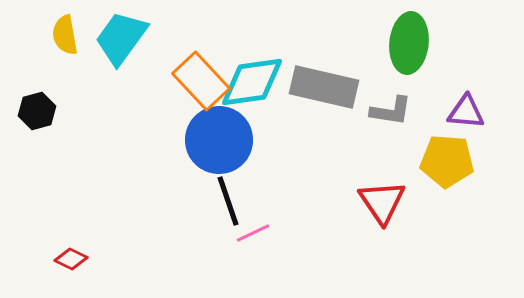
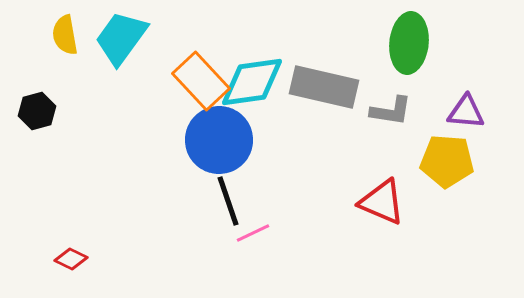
red triangle: rotated 33 degrees counterclockwise
